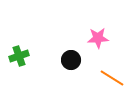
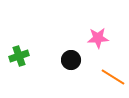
orange line: moved 1 px right, 1 px up
